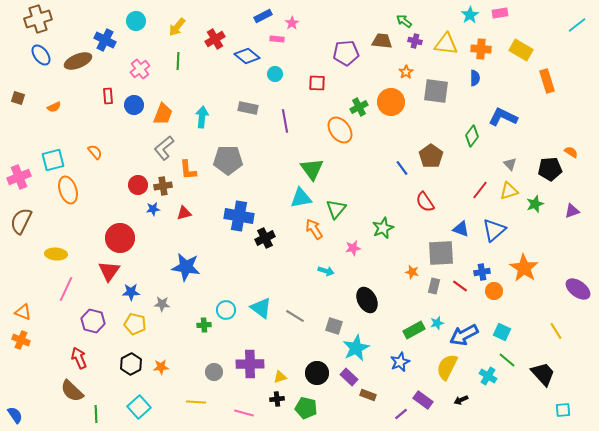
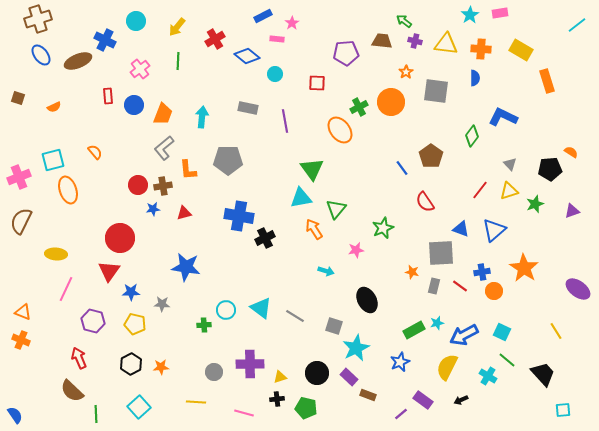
pink star at (353, 248): moved 3 px right, 2 px down
